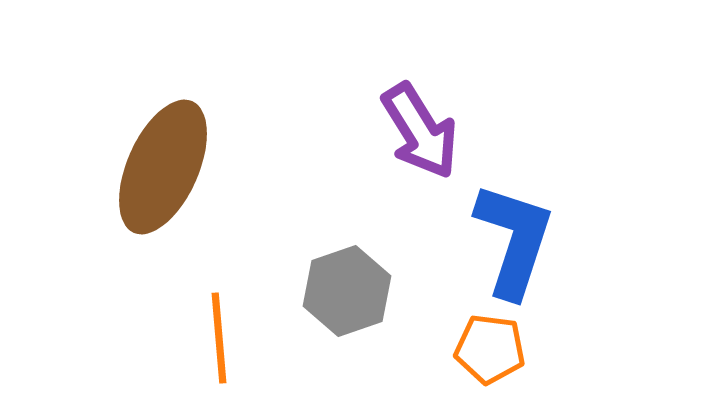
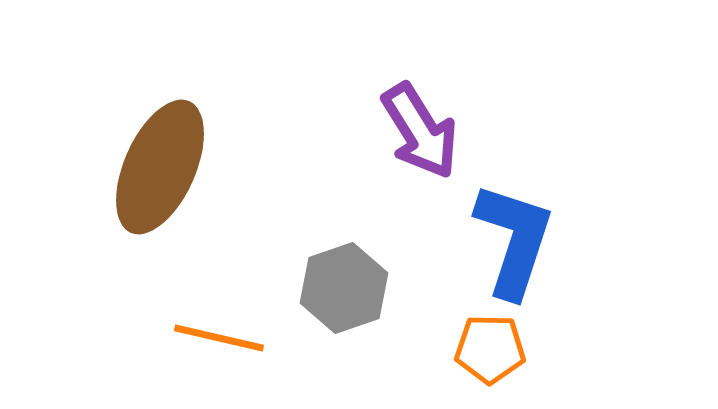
brown ellipse: moved 3 px left
gray hexagon: moved 3 px left, 3 px up
orange line: rotated 72 degrees counterclockwise
orange pentagon: rotated 6 degrees counterclockwise
